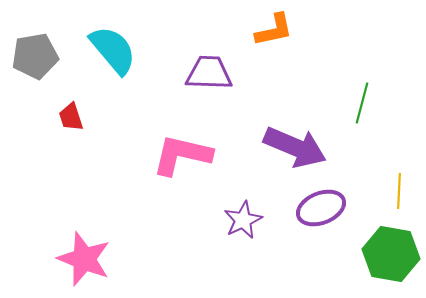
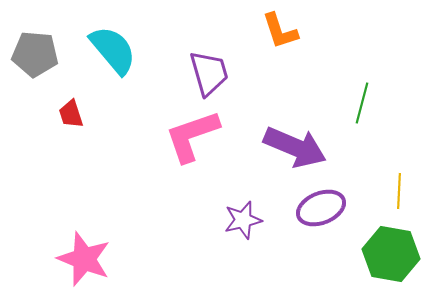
orange L-shape: moved 6 px right, 1 px down; rotated 84 degrees clockwise
gray pentagon: moved 2 px up; rotated 15 degrees clockwise
purple trapezoid: rotated 72 degrees clockwise
red trapezoid: moved 3 px up
pink L-shape: moved 10 px right, 19 px up; rotated 32 degrees counterclockwise
purple star: rotated 12 degrees clockwise
